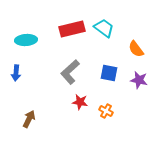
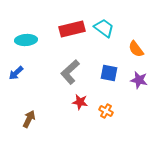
blue arrow: rotated 42 degrees clockwise
